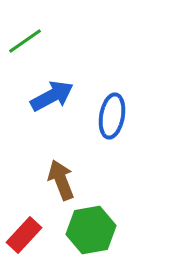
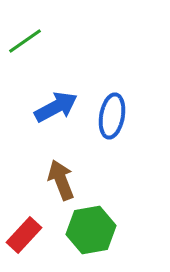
blue arrow: moved 4 px right, 11 px down
